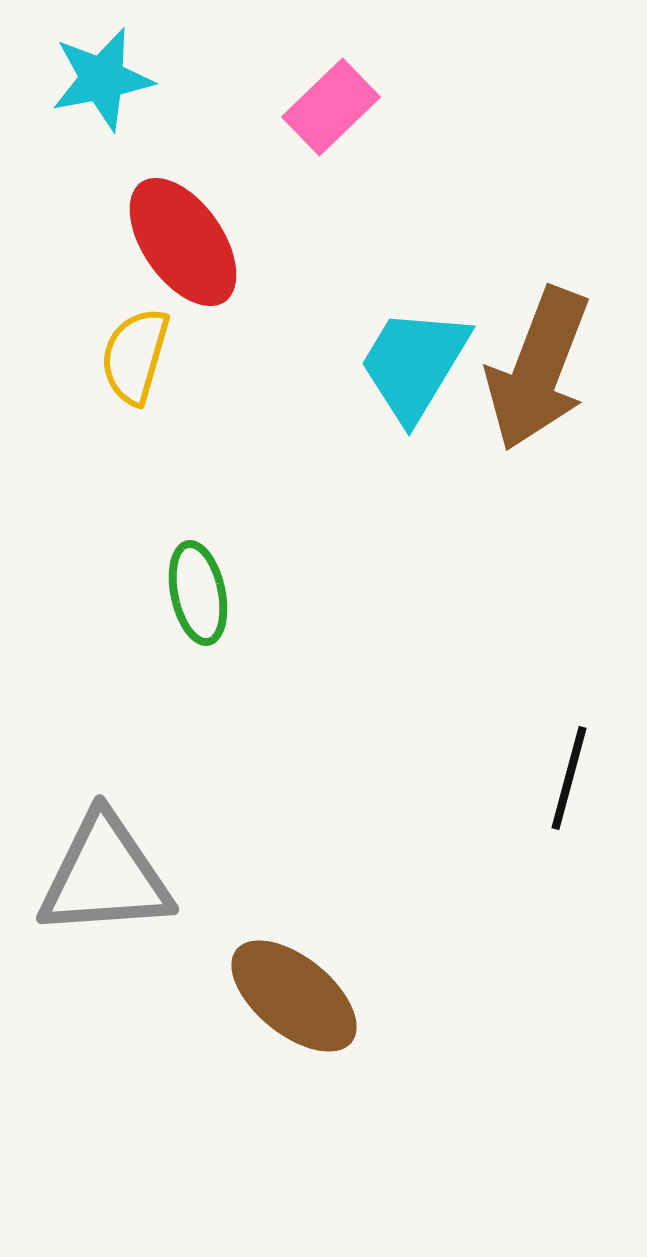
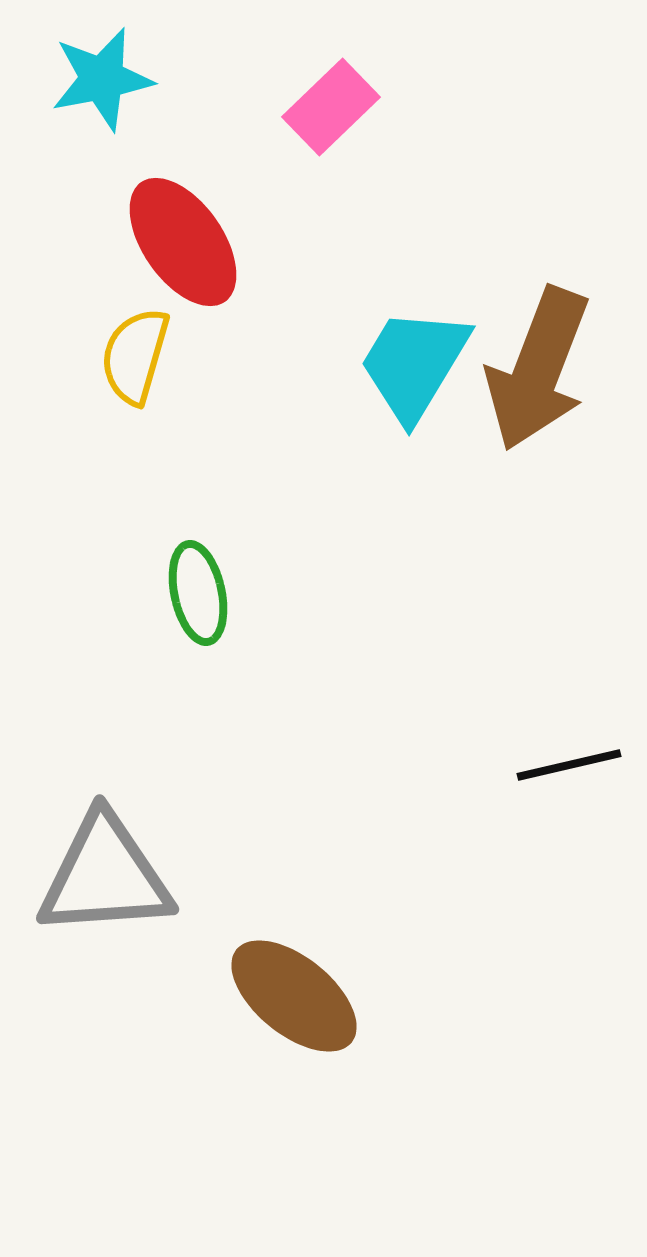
black line: moved 13 px up; rotated 62 degrees clockwise
